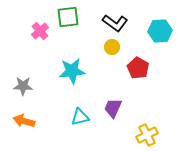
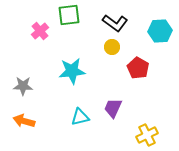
green square: moved 1 px right, 2 px up
